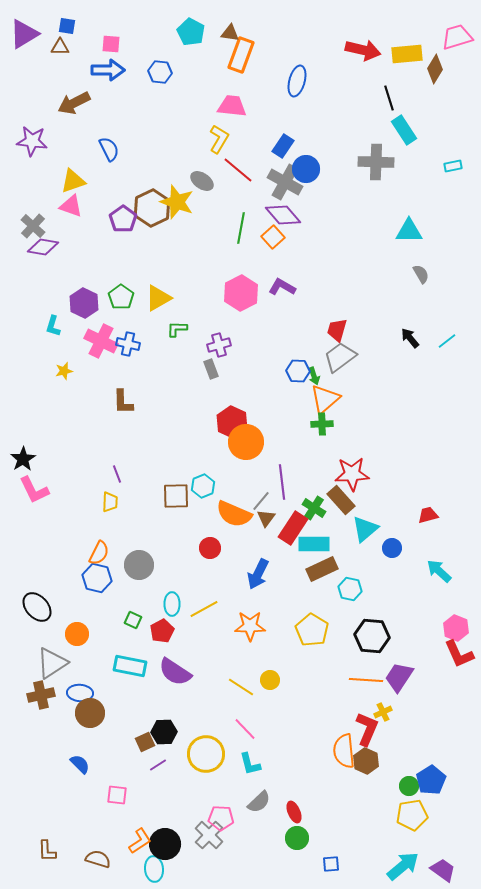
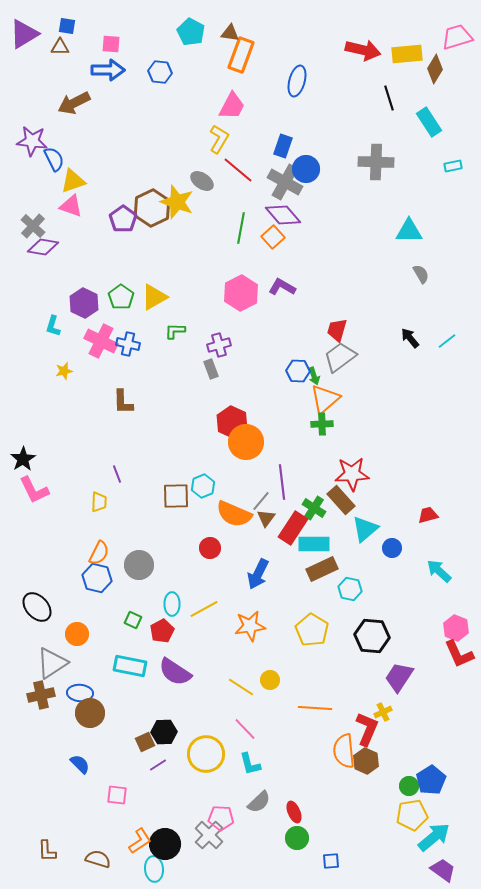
pink trapezoid at (232, 106): rotated 112 degrees clockwise
cyan rectangle at (404, 130): moved 25 px right, 8 px up
blue rectangle at (283, 146): rotated 15 degrees counterclockwise
blue semicircle at (109, 149): moved 55 px left, 10 px down
yellow triangle at (158, 298): moved 4 px left, 1 px up
green L-shape at (177, 329): moved 2 px left, 2 px down
yellow trapezoid at (110, 502): moved 11 px left
orange star at (250, 626): rotated 8 degrees counterclockwise
orange line at (366, 680): moved 51 px left, 28 px down
blue square at (331, 864): moved 3 px up
cyan arrow at (403, 866): moved 31 px right, 29 px up
